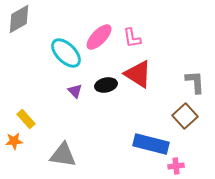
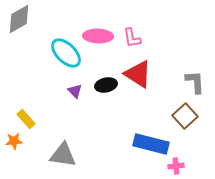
pink ellipse: moved 1 px left, 1 px up; rotated 48 degrees clockwise
